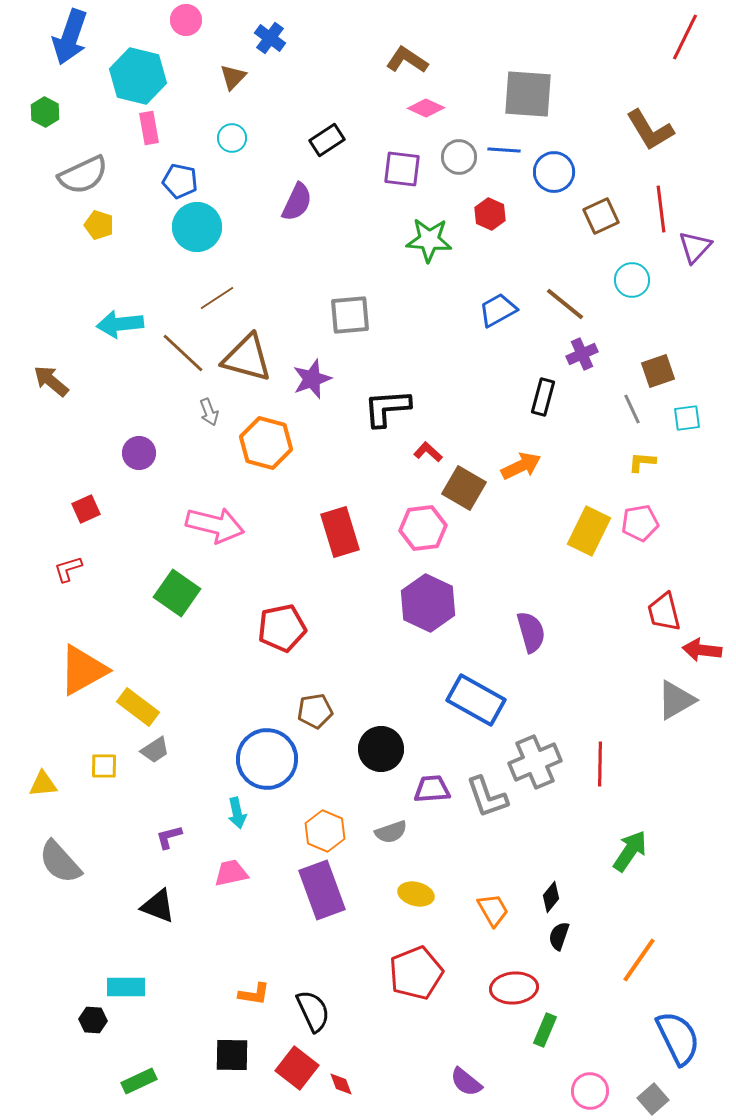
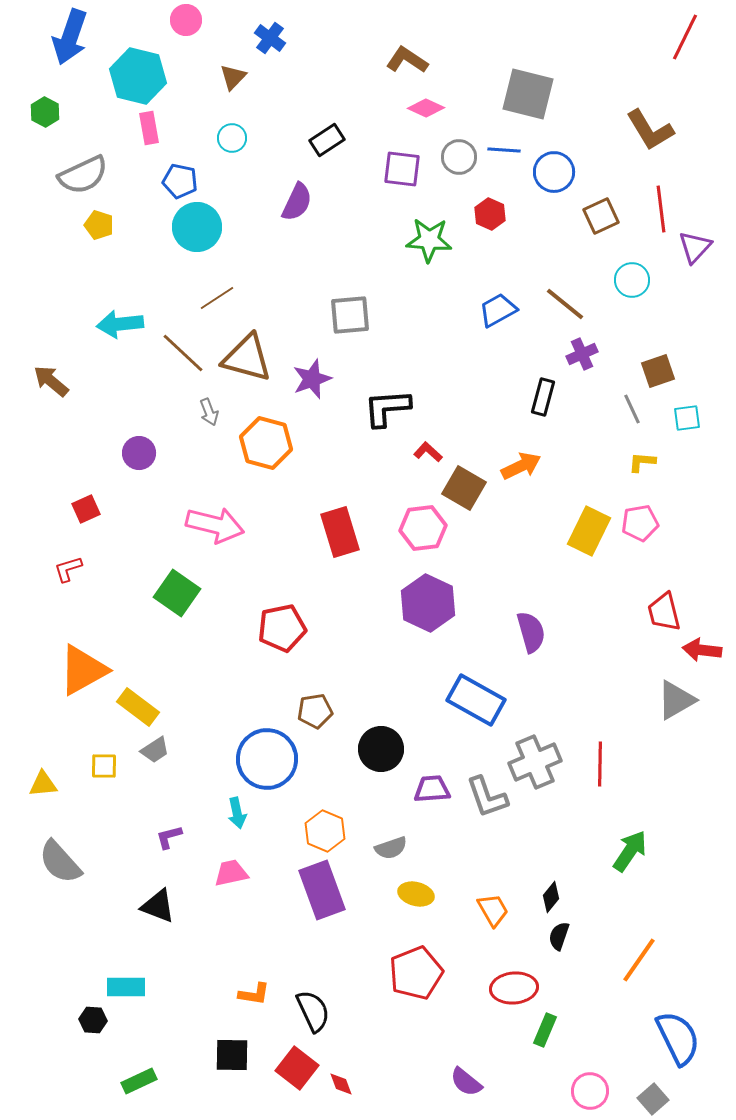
gray square at (528, 94): rotated 10 degrees clockwise
gray semicircle at (391, 832): moved 16 px down
